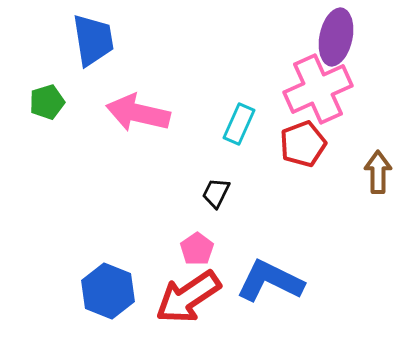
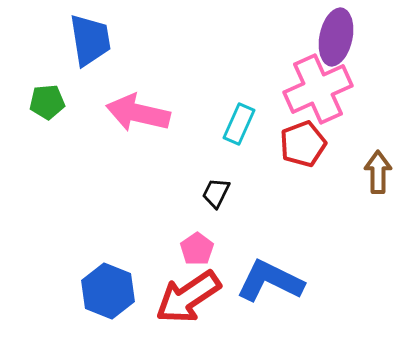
blue trapezoid: moved 3 px left
green pentagon: rotated 12 degrees clockwise
